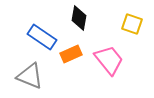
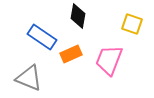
black diamond: moved 1 px left, 2 px up
pink trapezoid: rotated 120 degrees counterclockwise
gray triangle: moved 1 px left, 2 px down
